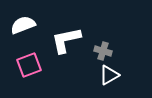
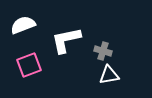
white triangle: rotated 20 degrees clockwise
